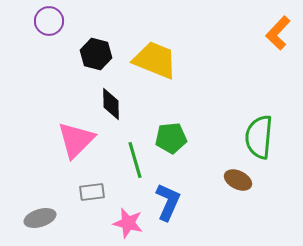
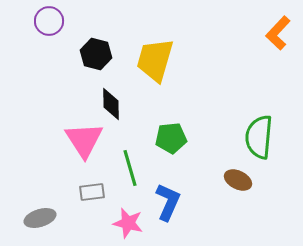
yellow trapezoid: rotated 96 degrees counterclockwise
pink triangle: moved 8 px right; rotated 18 degrees counterclockwise
green line: moved 5 px left, 8 px down
